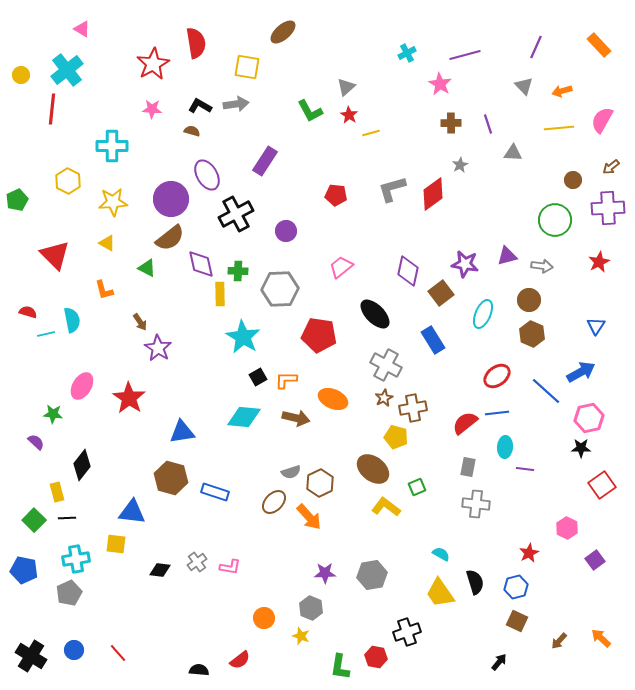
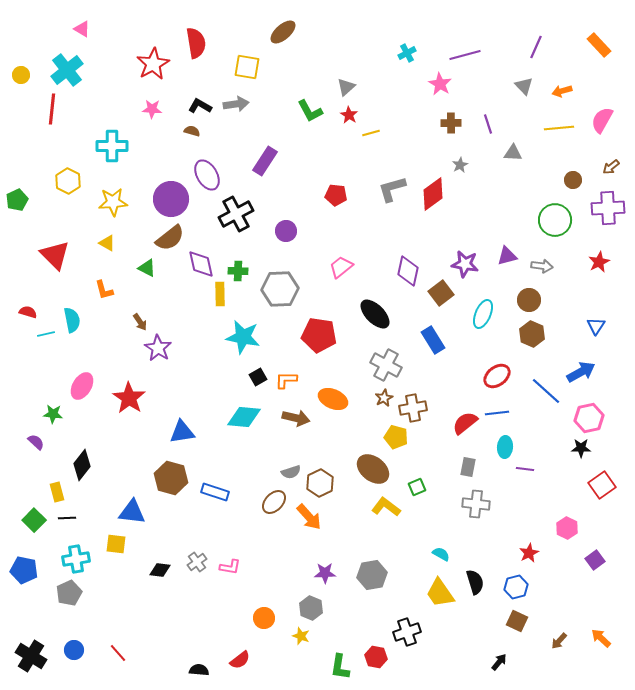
cyan star at (243, 337): rotated 20 degrees counterclockwise
